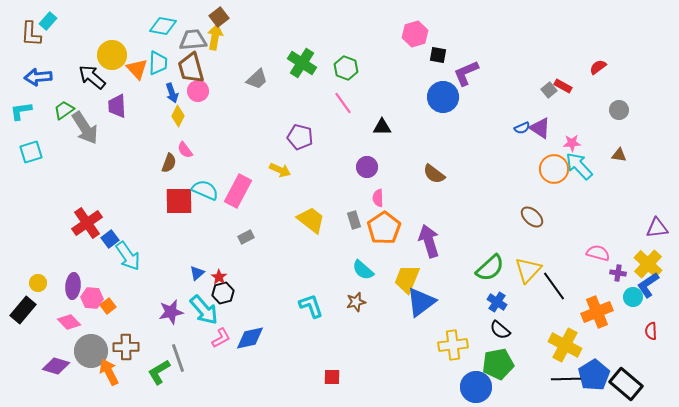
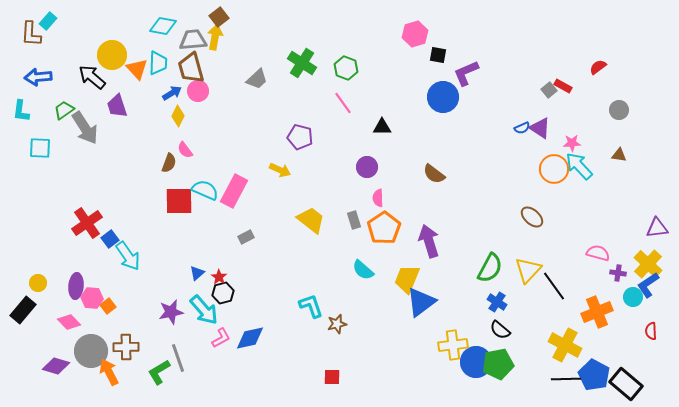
blue arrow at (172, 93): rotated 102 degrees counterclockwise
purple trapezoid at (117, 106): rotated 15 degrees counterclockwise
cyan L-shape at (21, 111): rotated 75 degrees counterclockwise
cyan square at (31, 152): moved 9 px right, 4 px up; rotated 20 degrees clockwise
pink rectangle at (238, 191): moved 4 px left
green semicircle at (490, 268): rotated 20 degrees counterclockwise
purple ellipse at (73, 286): moved 3 px right
brown star at (356, 302): moved 19 px left, 22 px down
blue pentagon at (594, 375): rotated 12 degrees counterclockwise
blue circle at (476, 387): moved 25 px up
